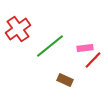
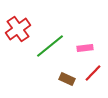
red line: moved 13 px down
brown rectangle: moved 2 px right, 1 px up
